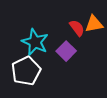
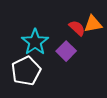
orange triangle: moved 1 px left
red semicircle: rotated 12 degrees counterclockwise
cyan star: rotated 12 degrees clockwise
